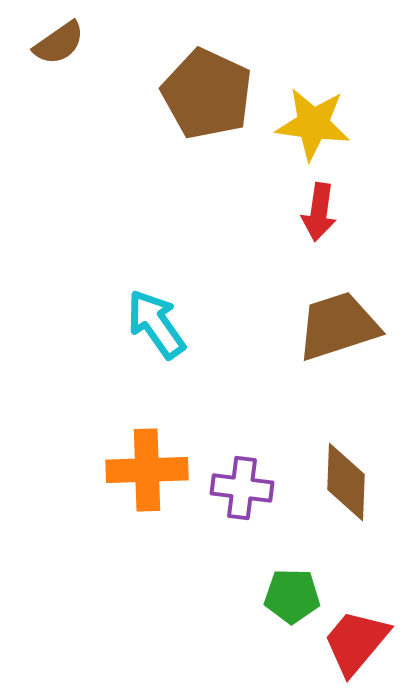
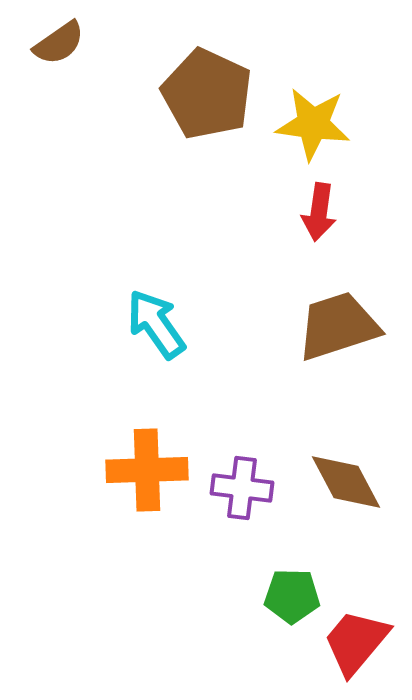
brown diamond: rotated 30 degrees counterclockwise
